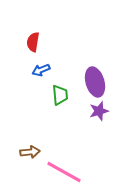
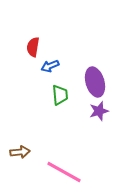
red semicircle: moved 5 px down
blue arrow: moved 9 px right, 4 px up
brown arrow: moved 10 px left
